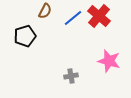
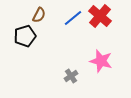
brown semicircle: moved 6 px left, 4 px down
red cross: moved 1 px right
pink star: moved 8 px left
gray cross: rotated 24 degrees counterclockwise
